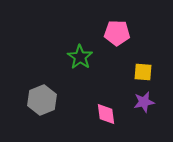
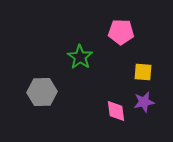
pink pentagon: moved 4 px right, 1 px up
gray hexagon: moved 8 px up; rotated 20 degrees clockwise
pink diamond: moved 10 px right, 3 px up
